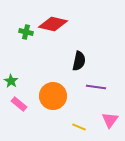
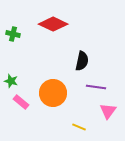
red diamond: rotated 12 degrees clockwise
green cross: moved 13 px left, 2 px down
black semicircle: moved 3 px right
green star: rotated 16 degrees counterclockwise
orange circle: moved 3 px up
pink rectangle: moved 2 px right, 2 px up
pink triangle: moved 2 px left, 9 px up
